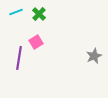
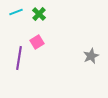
pink square: moved 1 px right
gray star: moved 3 px left
